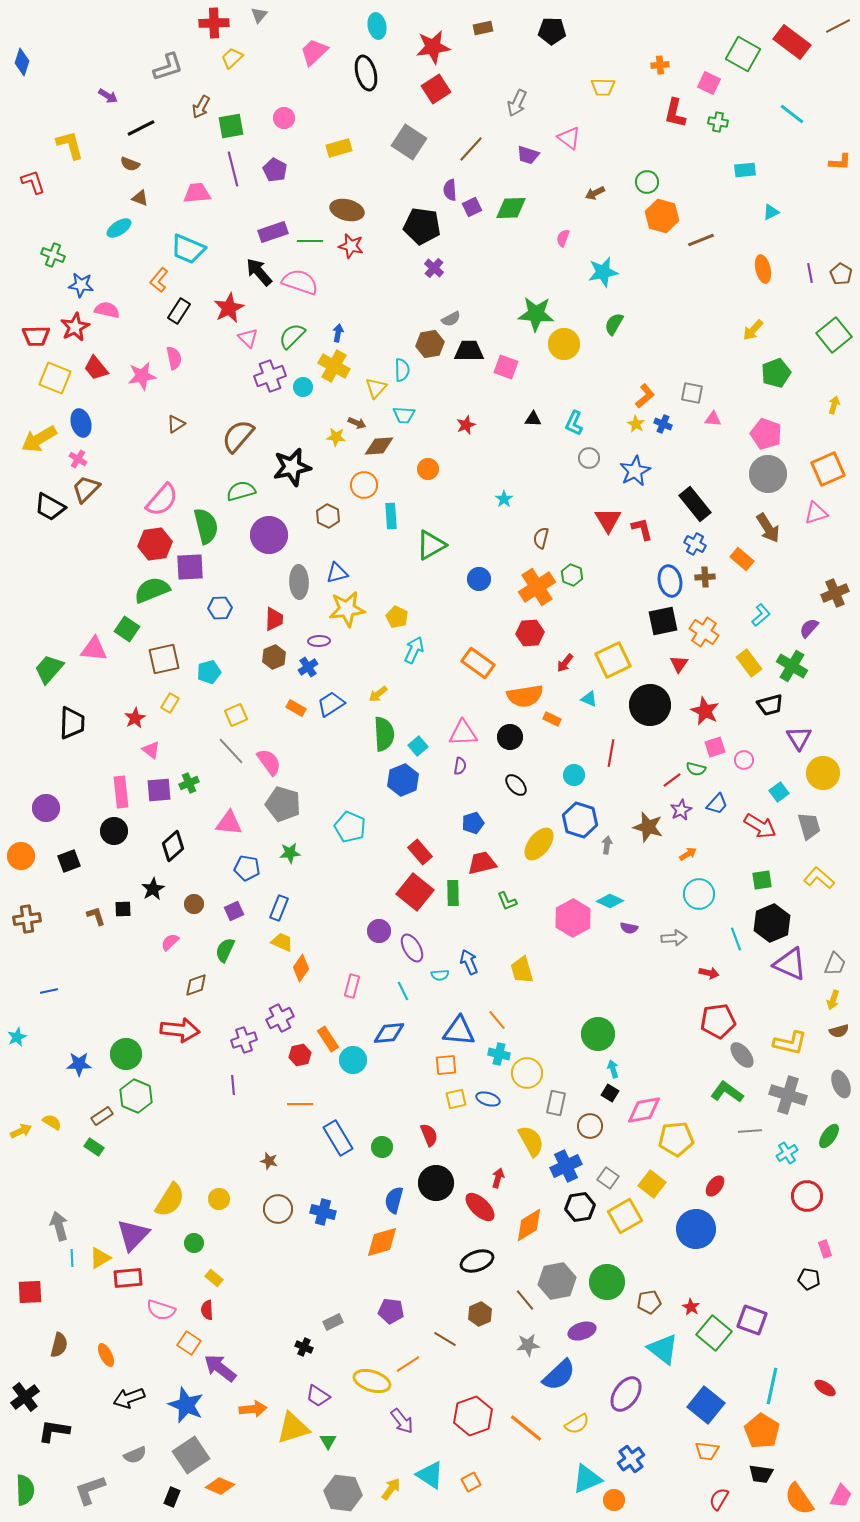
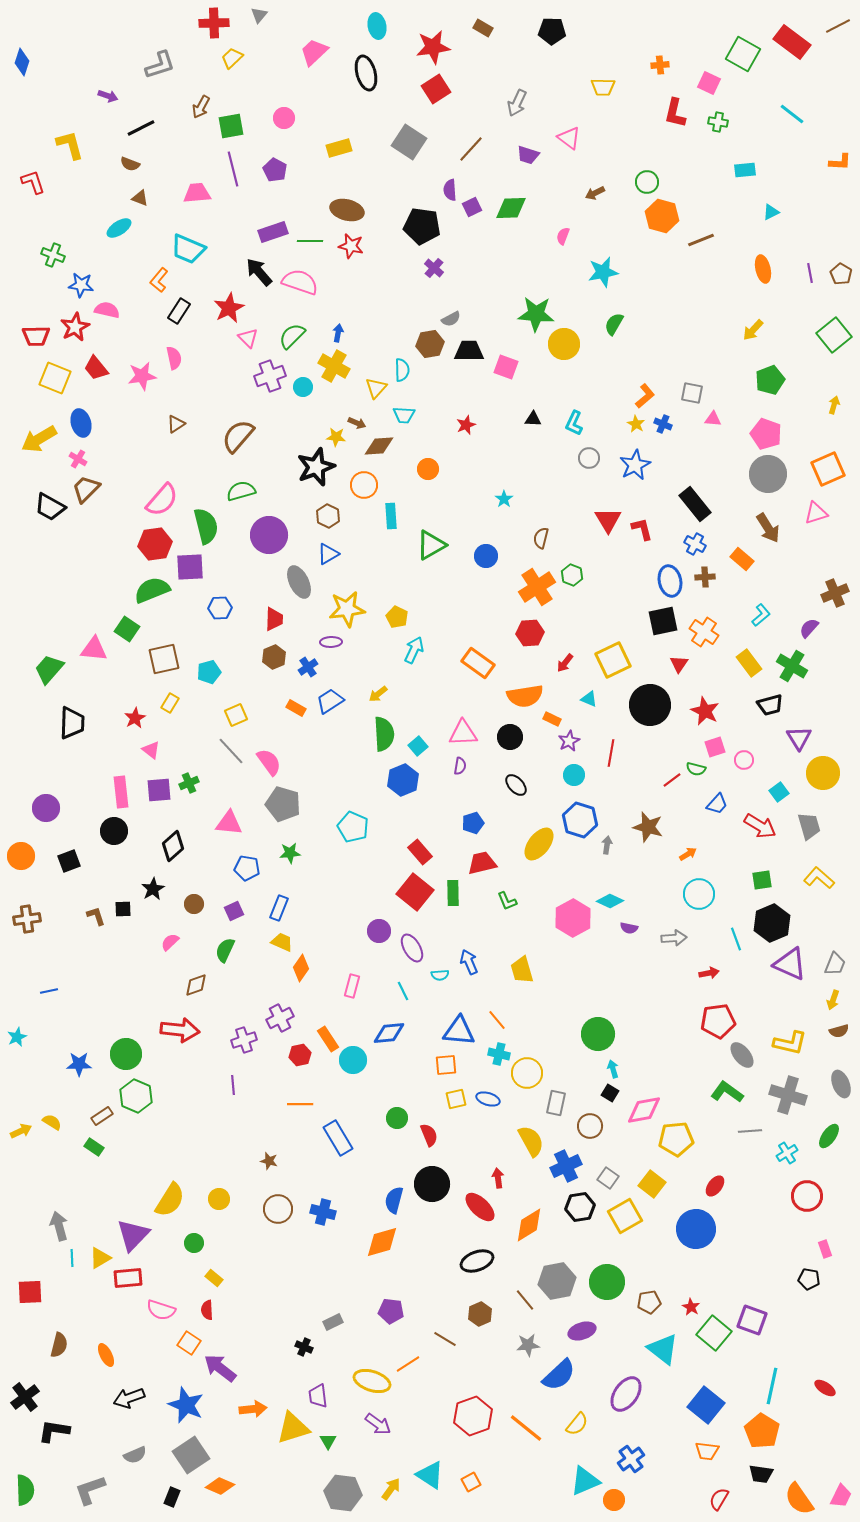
brown rectangle at (483, 28): rotated 42 degrees clockwise
gray L-shape at (168, 67): moved 8 px left, 2 px up
purple arrow at (108, 96): rotated 12 degrees counterclockwise
pink semicircle at (563, 238): moved 2 px up
green pentagon at (776, 373): moved 6 px left, 7 px down
black star at (292, 467): moved 24 px right; rotated 9 degrees counterclockwise
blue star at (635, 471): moved 6 px up
blue triangle at (337, 573): moved 9 px left, 19 px up; rotated 15 degrees counterclockwise
blue circle at (479, 579): moved 7 px right, 23 px up
gray ellipse at (299, 582): rotated 24 degrees counterclockwise
purple ellipse at (319, 641): moved 12 px right, 1 px down
blue trapezoid at (331, 704): moved 1 px left, 3 px up
purple star at (681, 810): moved 112 px left, 69 px up
cyan pentagon at (350, 827): moved 3 px right
red arrow at (709, 973): rotated 24 degrees counterclockwise
green circle at (382, 1147): moved 15 px right, 29 px up
red arrow at (498, 1178): rotated 24 degrees counterclockwise
black circle at (436, 1183): moved 4 px left, 1 px down
purple trapezoid at (318, 1396): rotated 50 degrees clockwise
purple arrow at (402, 1421): moved 24 px left, 3 px down; rotated 16 degrees counterclockwise
yellow semicircle at (577, 1424): rotated 20 degrees counterclockwise
cyan triangle at (587, 1479): moved 2 px left, 2 px down
